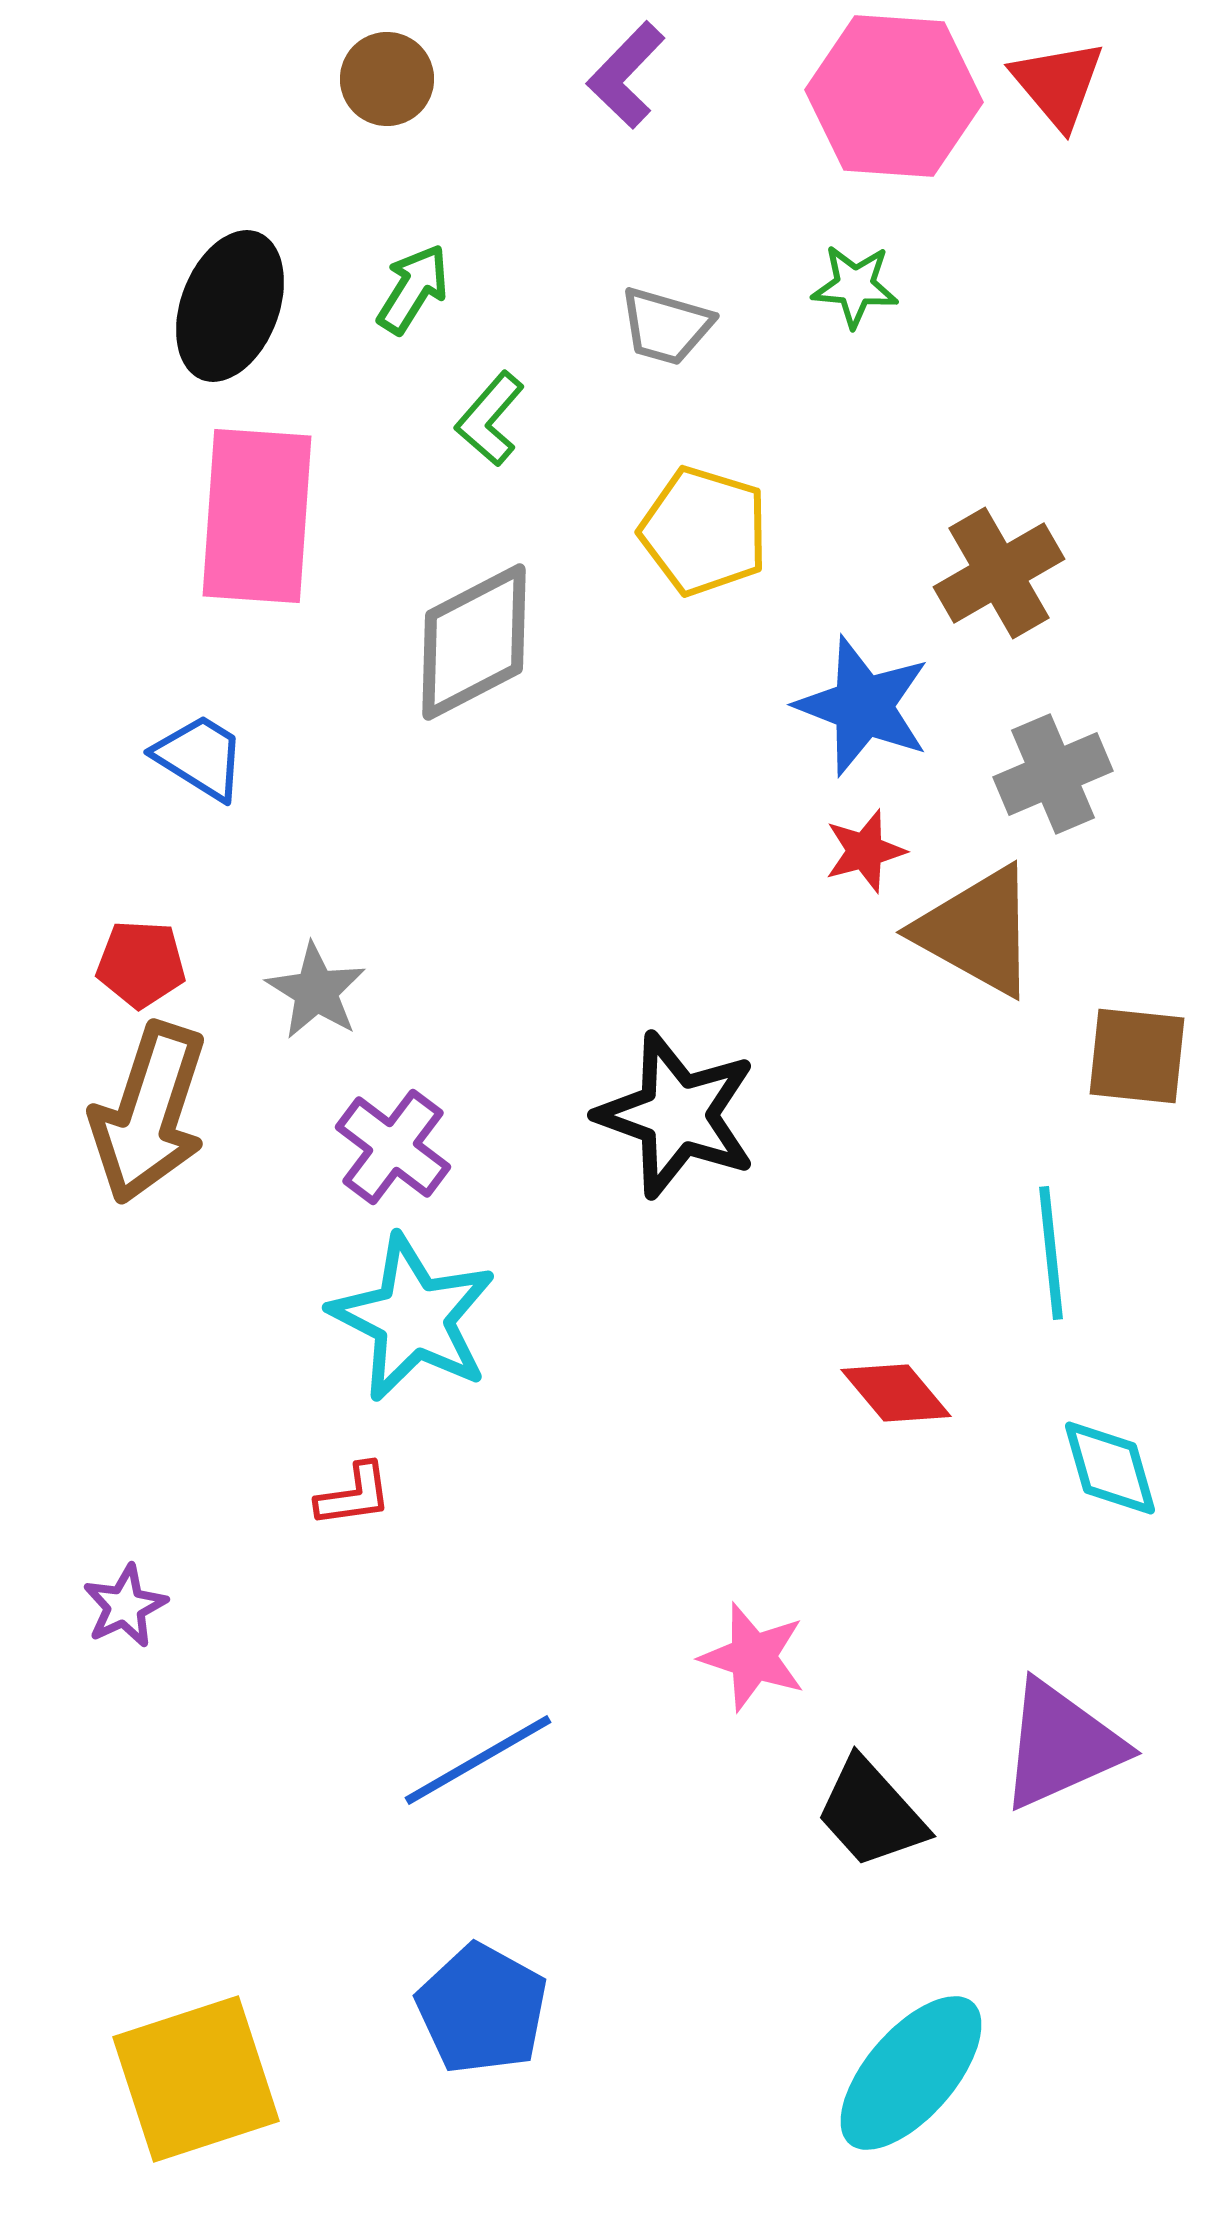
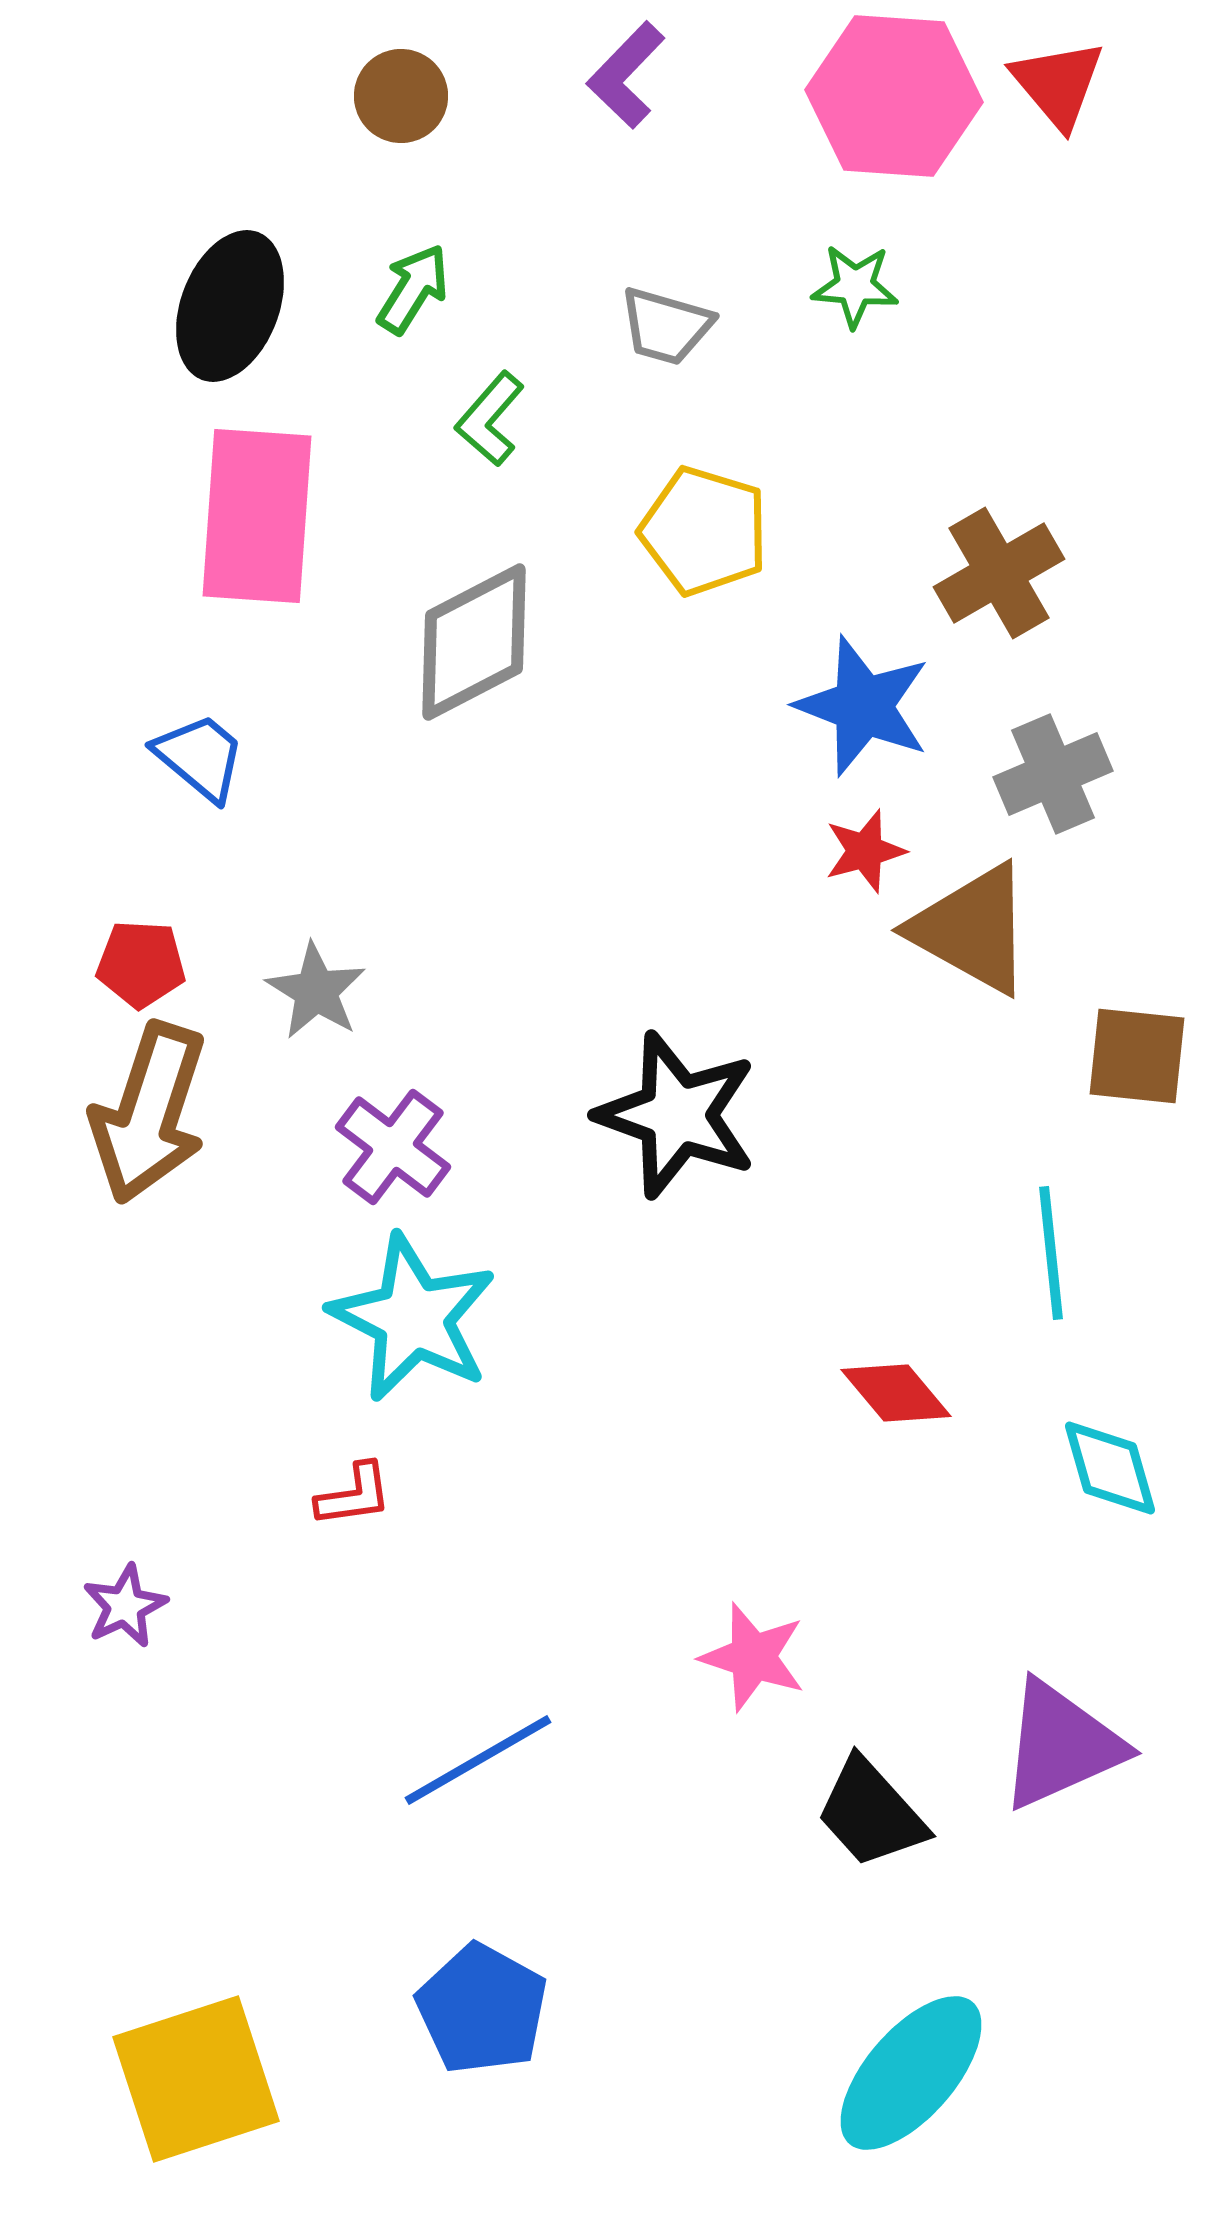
brown circle: moved 14 px right, 17 px down
blue trapezoid: rotated 8 degrees clockwise
brown triangle: moved 5 px left, 2 px up
